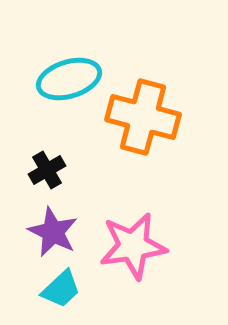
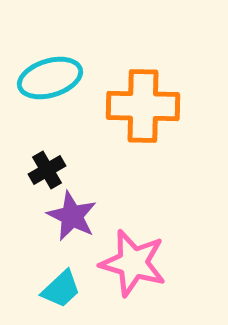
cyan ellipse: moved 19 px left, 1 px up
orange cross: moved 11 px up; rotated 14 degrees counterclockwise
purple star: moved 19 px right, 16 px up
pink star: moved 17 px down; rotated 24 degrees clockwise
